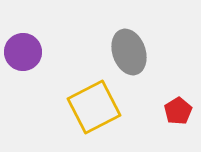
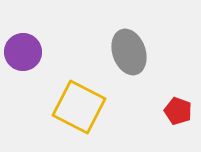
yellow square: moved 15 px left; rotated 36 degrees counterclockwise
red pentagon: rotated 20 degrees counterclockwise
